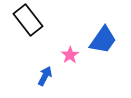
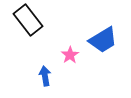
blue trapezoid: rotated 24 degrees clockwise
blue arrow: rotated 36 degrees counterclockwise
